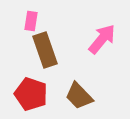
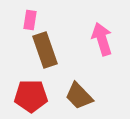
pink rectangle: moved 1 px left, 1 px up
pink arrow: rotated 56 degrees counterclockwise
red pentagon: moved 2 px down; rotated 20 degrees counterclockwise
